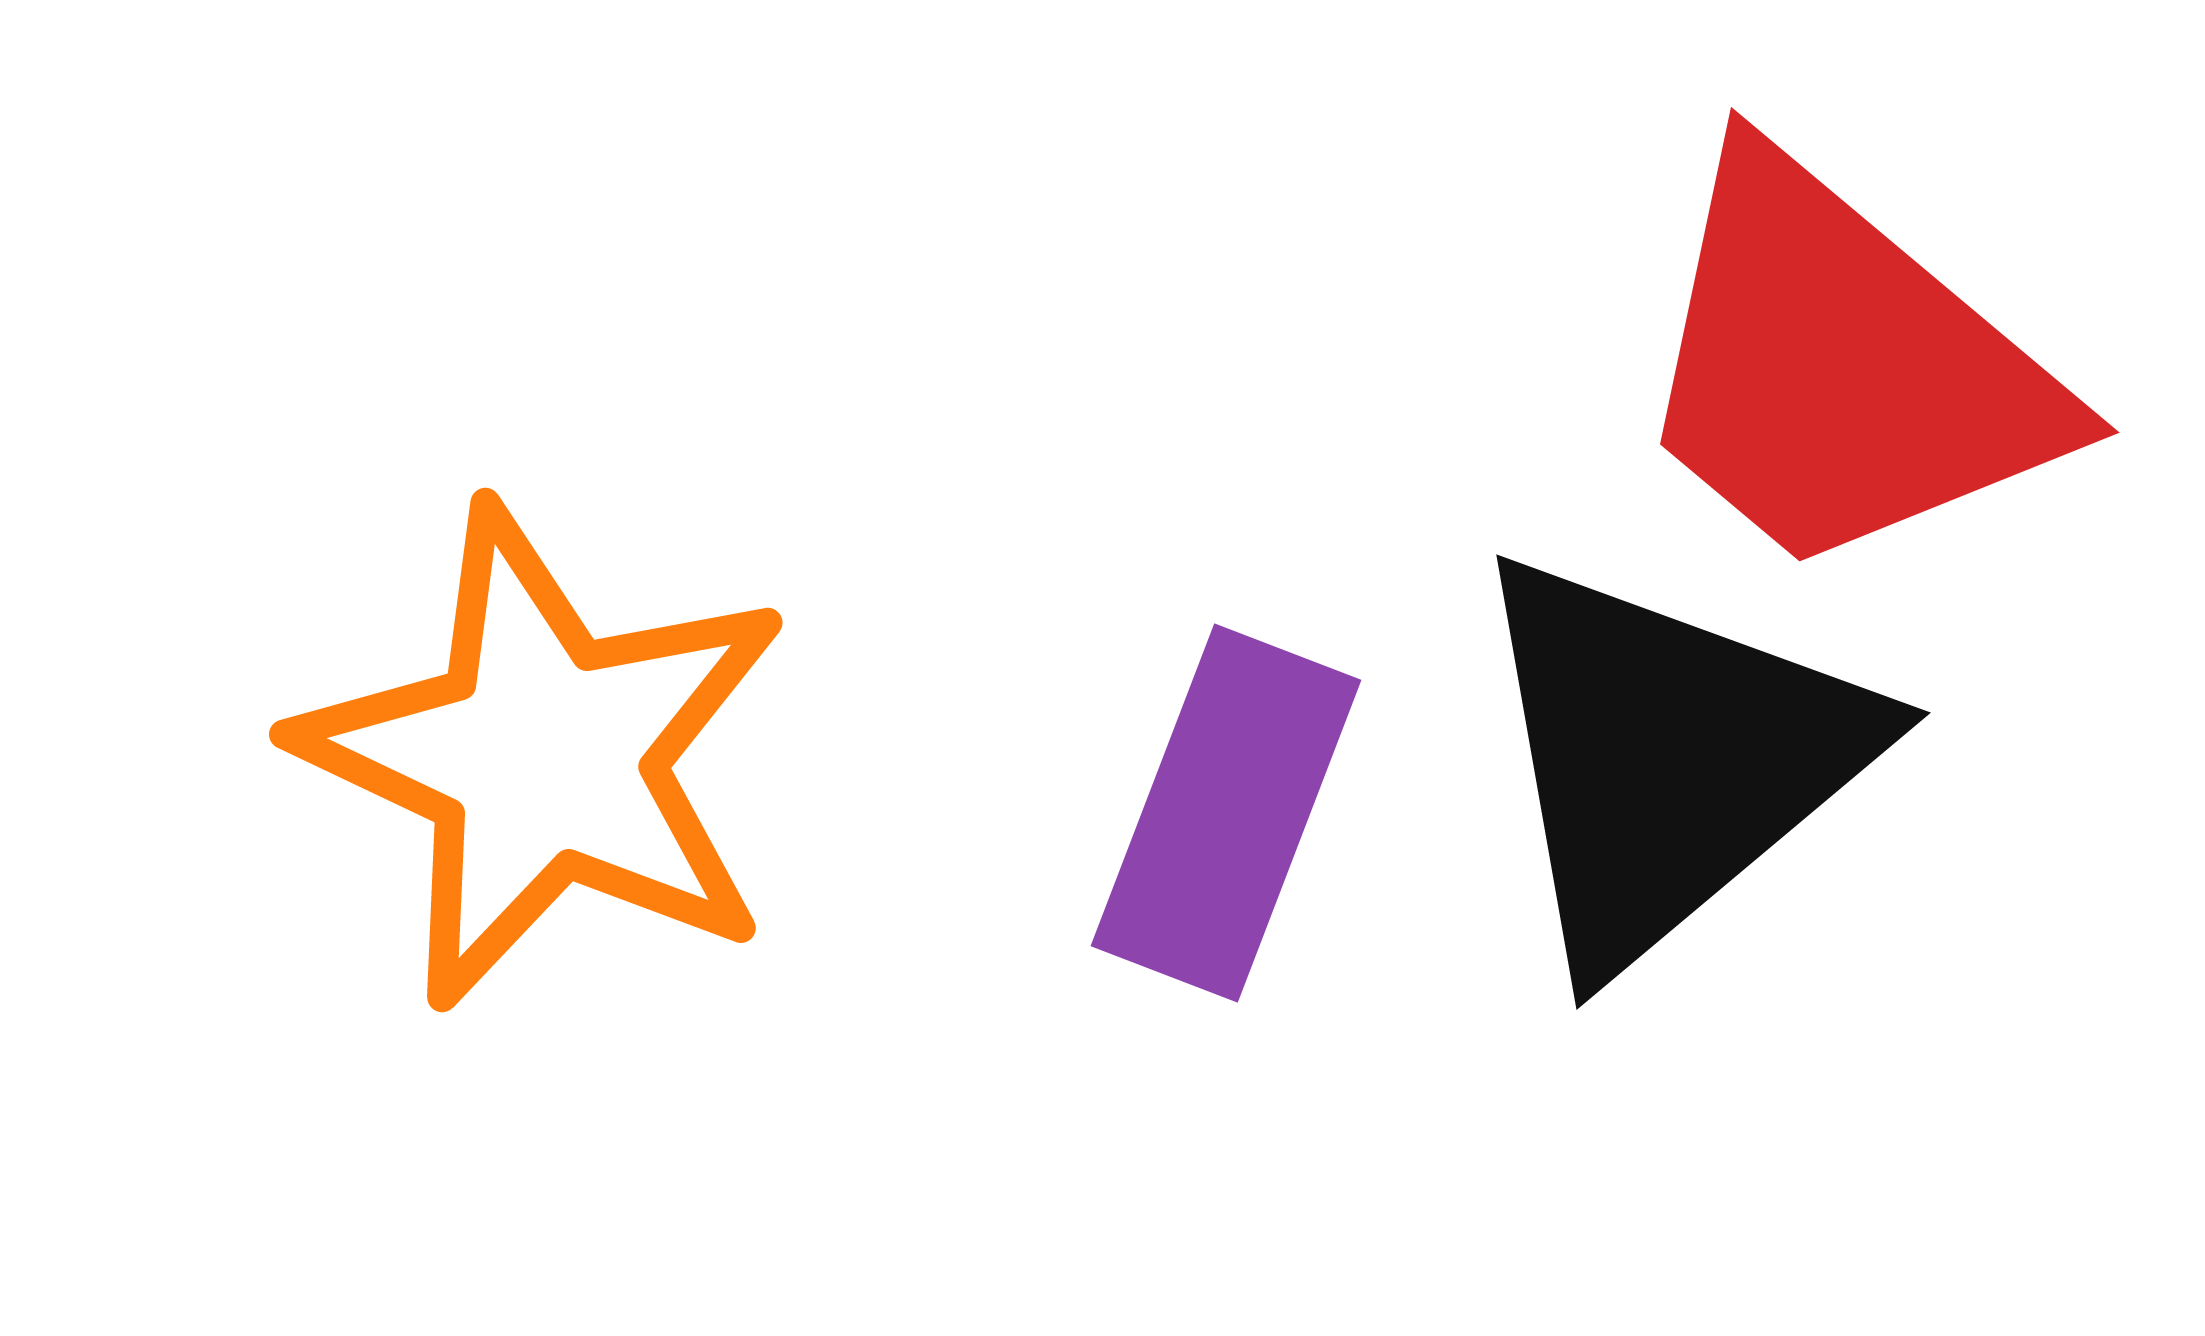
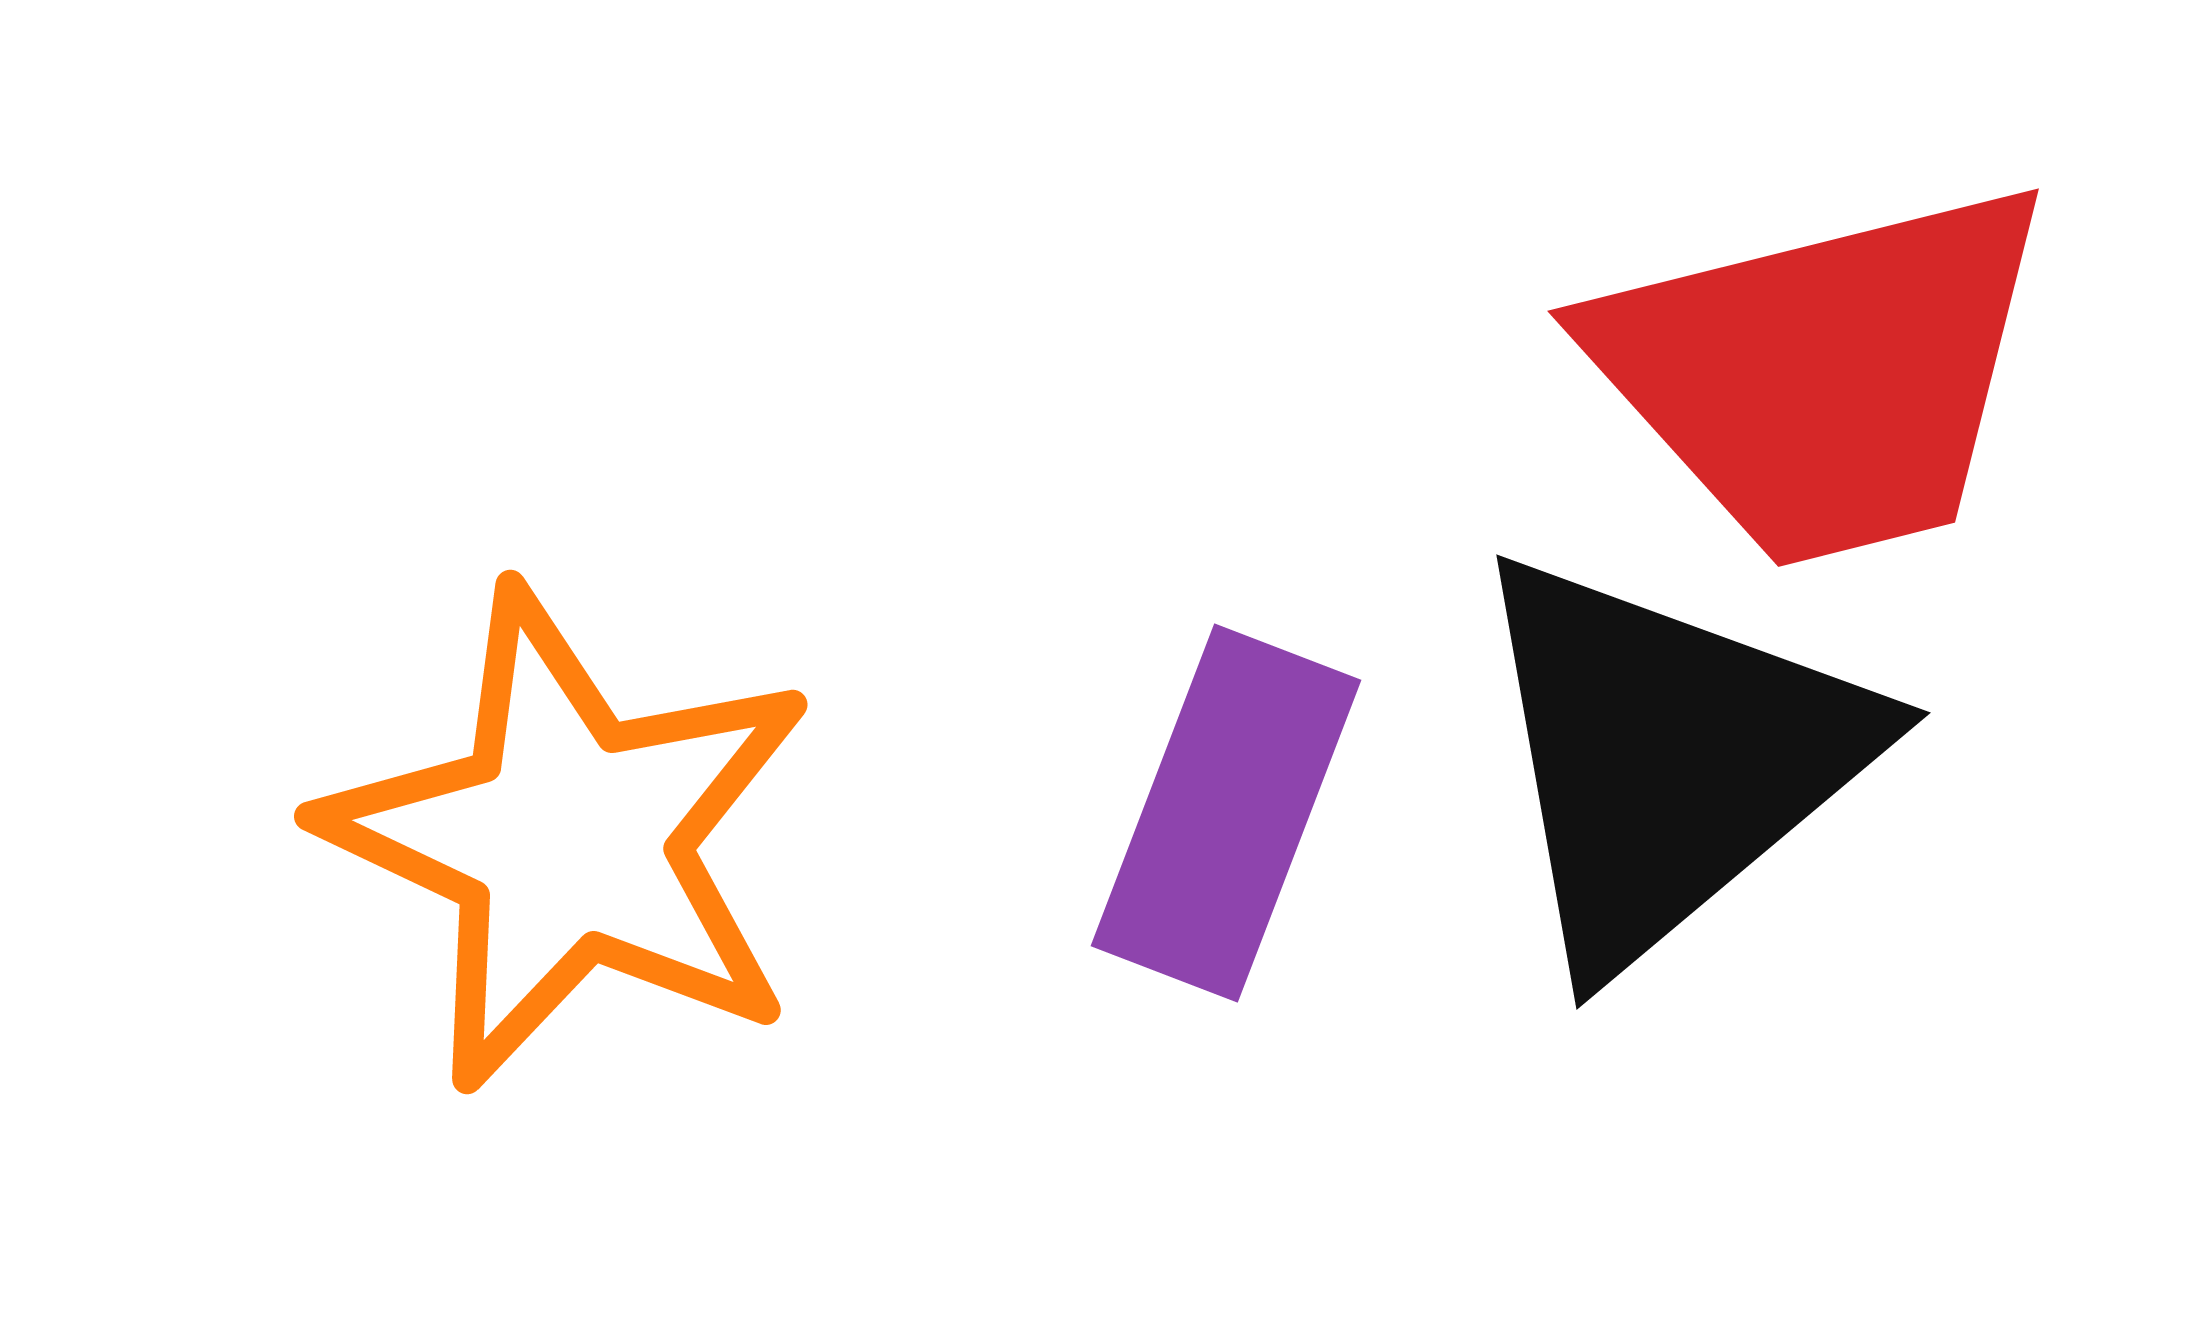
red trapezoid: moved 19 px left, 6 px down; rotated 54 degrees counterclockwise
orange star: moved 25 px right, 82 px down
